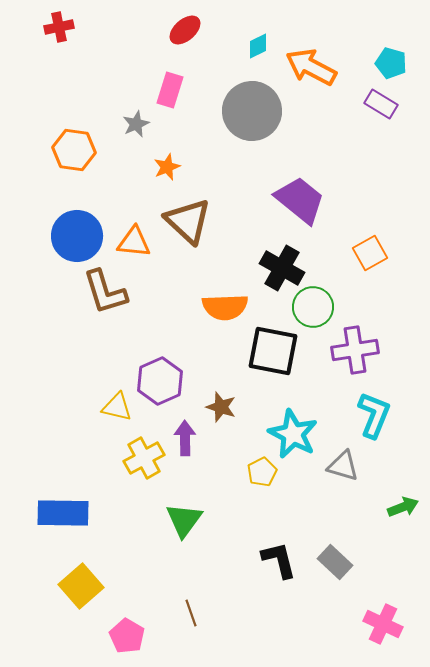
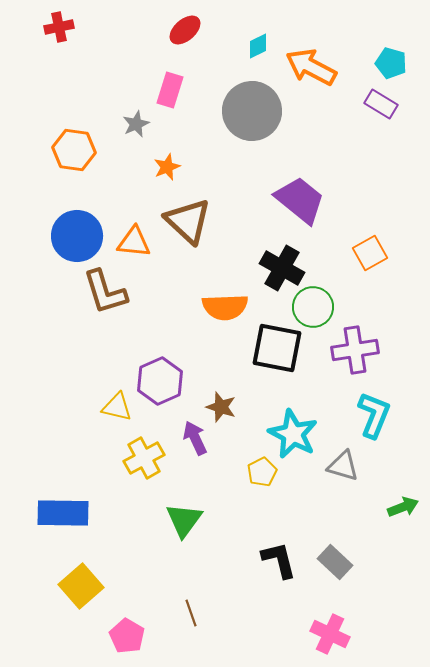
black square: moved 4 px right, 3 px up
purple arrow: moved 10 px right; rotated 24 degrees counterclockwise
pink cross: moved 53 px left, 10 px down
